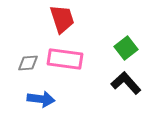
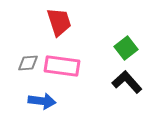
red trapezoid: moved 3 px left, 3 px down
pink rectangle: moved 3 px left, 7 px down
black L-shape: moved 1 px right, 1 px up
blue arrow: moved 1 px right, 2 px down
